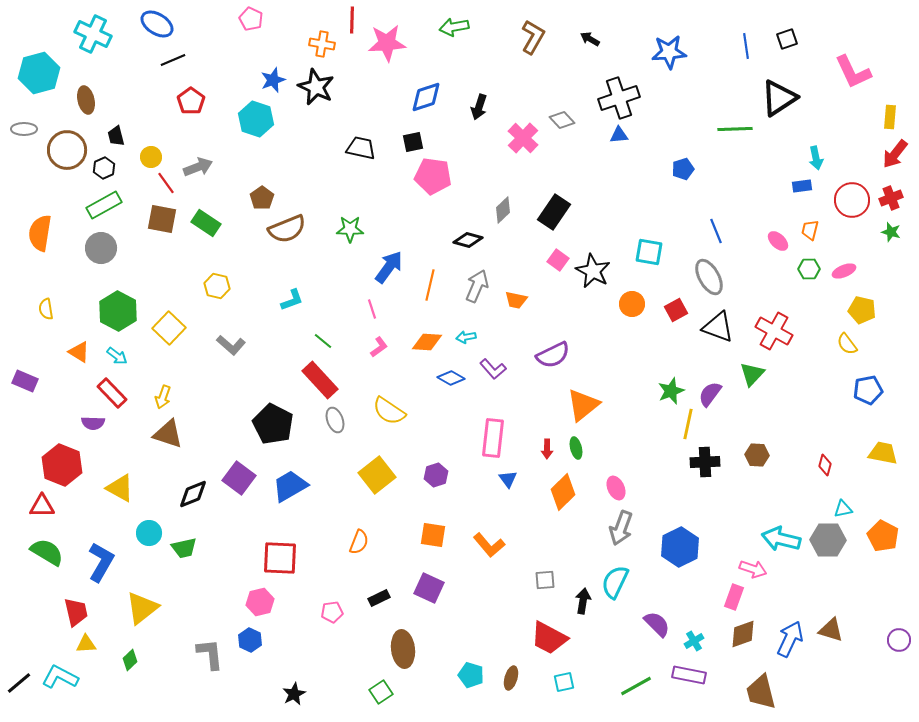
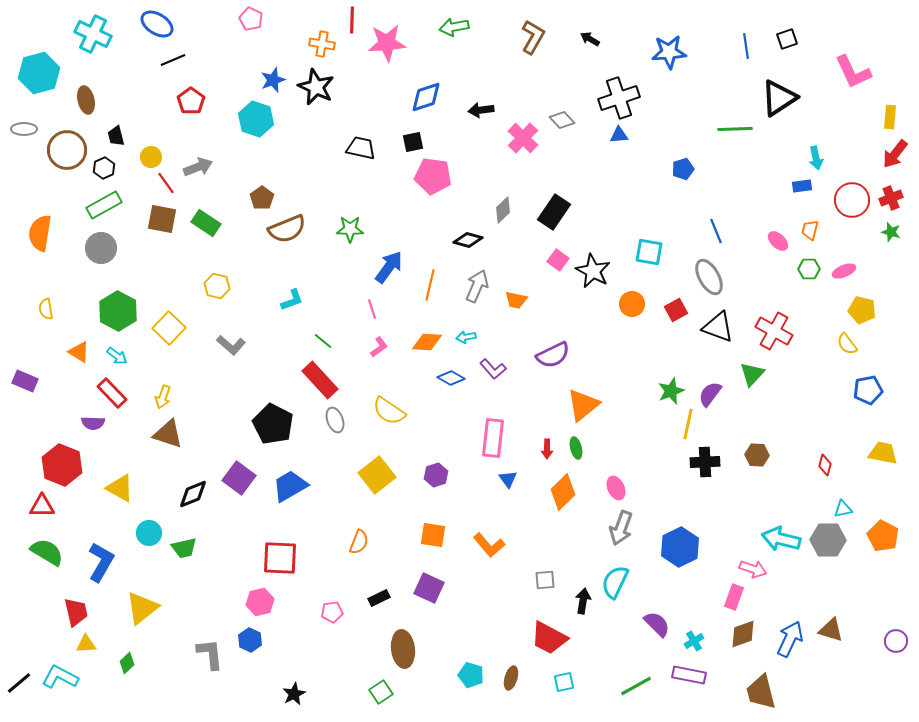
black arrow at (479, 107): moved 2 px right, 3 px down; rotated 65 degrees clockwise
purple circle at (899, 640): moved 3 px left, 1 px down
green diamond at (130, 660): moved 3 px left, 3 px down
